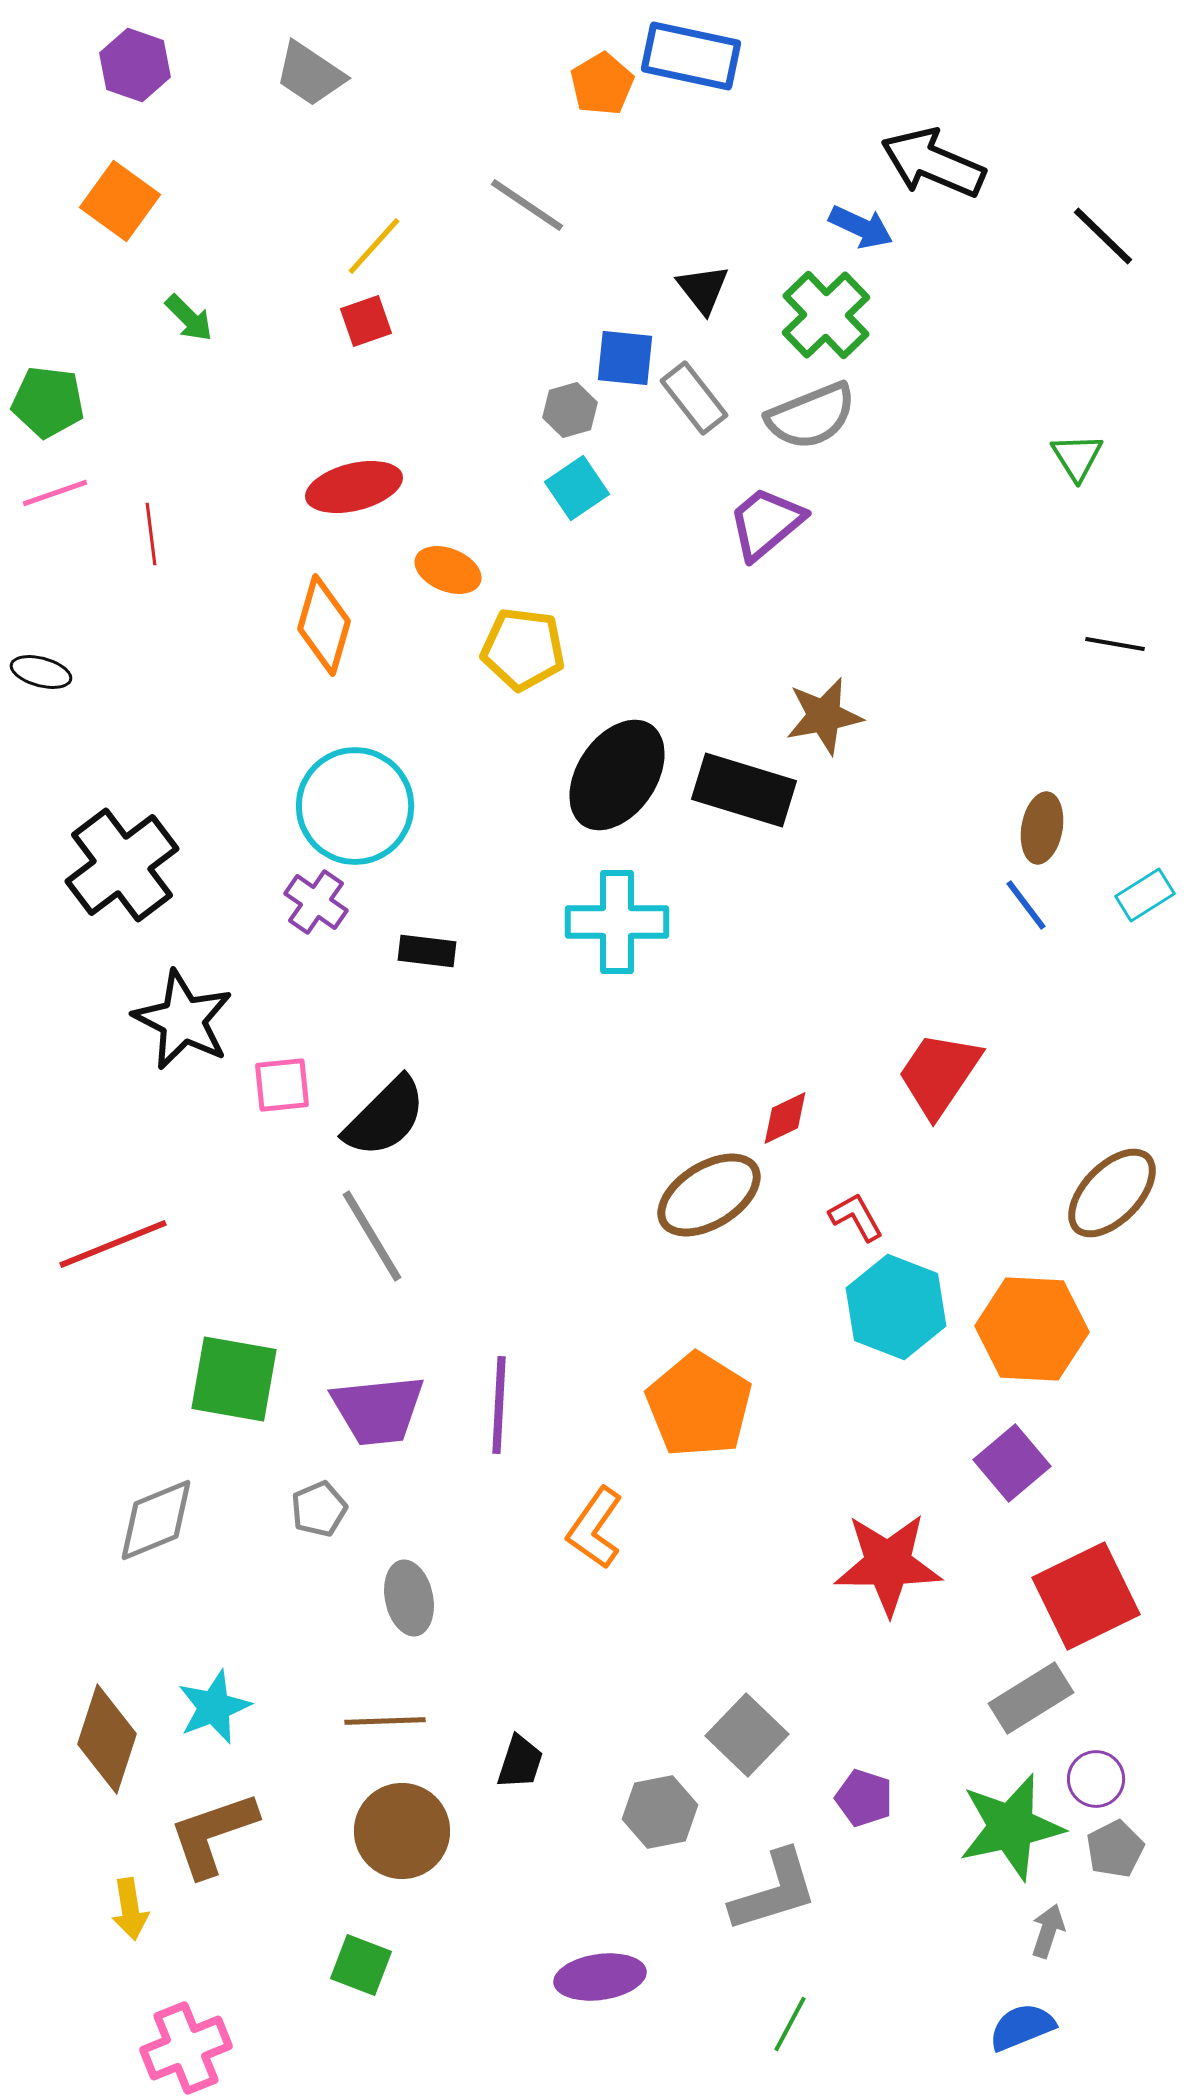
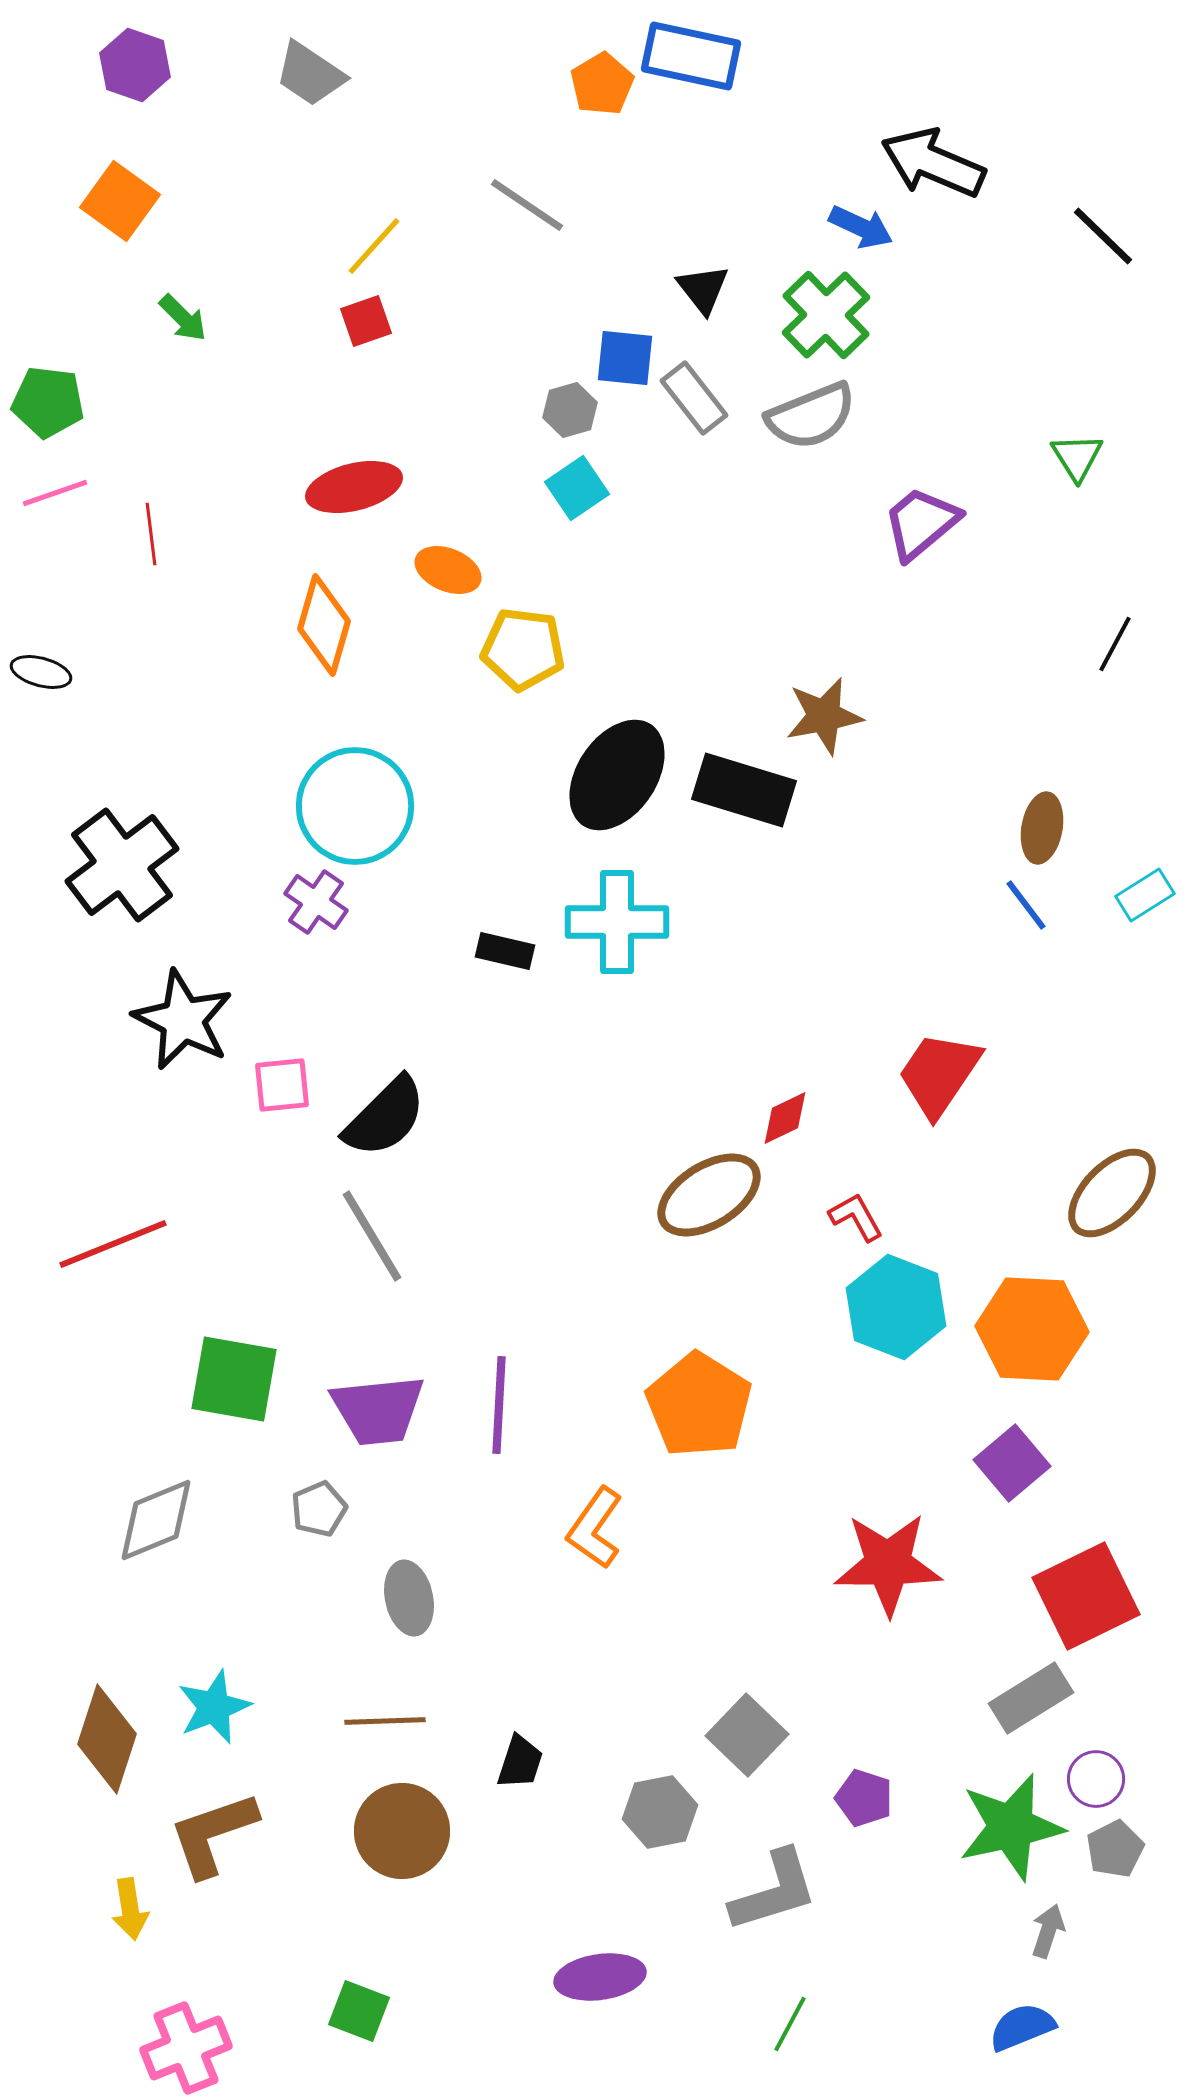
green arrow at (189, 318): moved 6 px left
purple trapezoid at (766, 523): moved 155 px right
black line at (1115, 644): rotated 72 degrees counterclockwise
black rectangle at (427, 951): moved 78 px right; rotated 6 degrees clockwise
green square at (361, 1965): moved 2 px left, 46 px down
